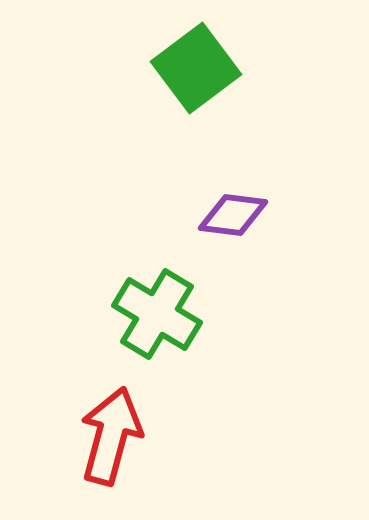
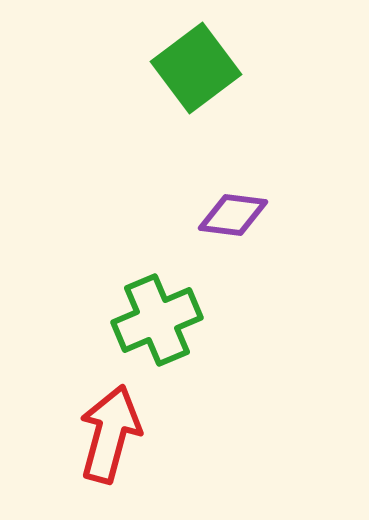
green cross: moved 6 px down; rotated 36 degrees clockwise
red arrow: moved 1 px left, 2 px up
